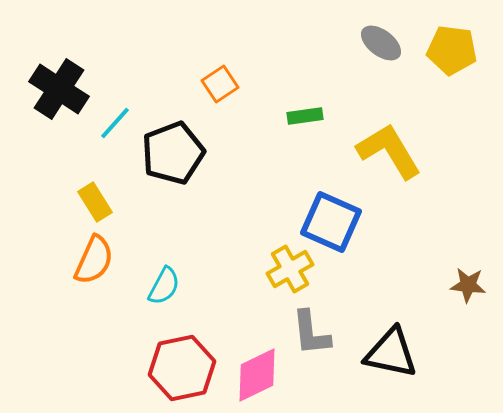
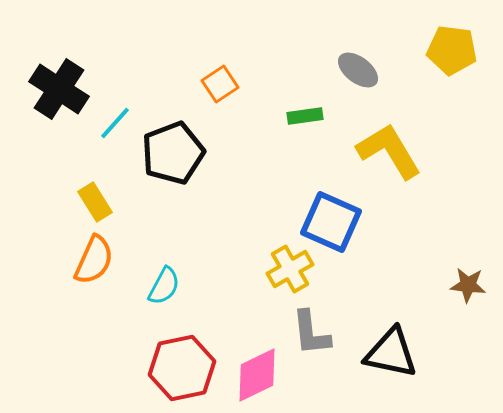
gray ellipse: moved 23 px left, 27 px down
